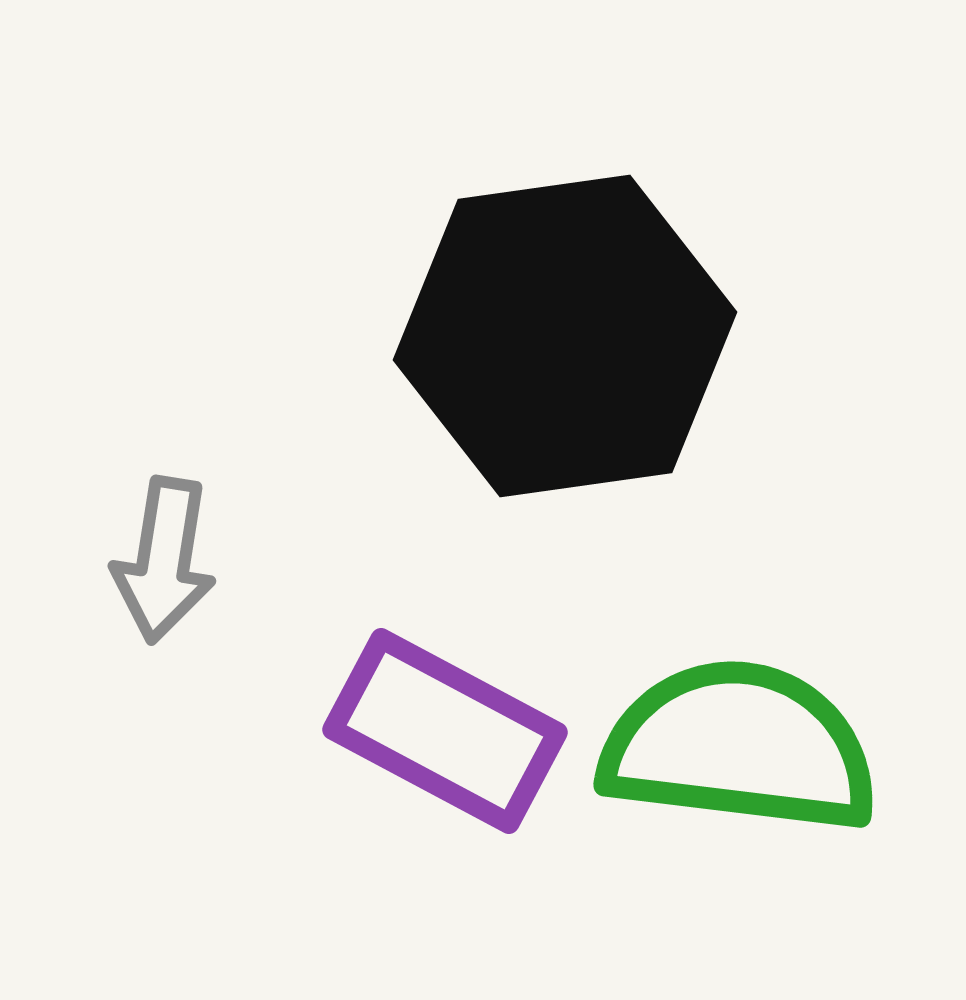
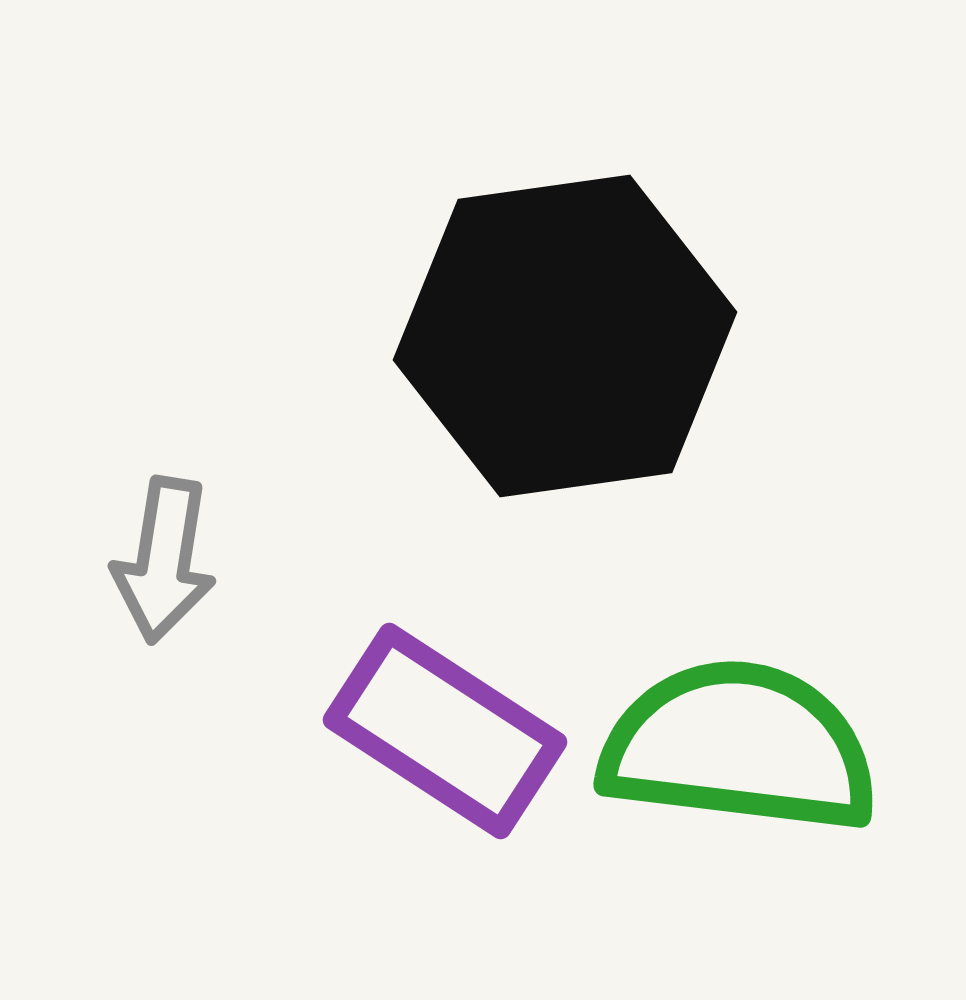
purple rectangle: rotated 5 degrees clockwise
